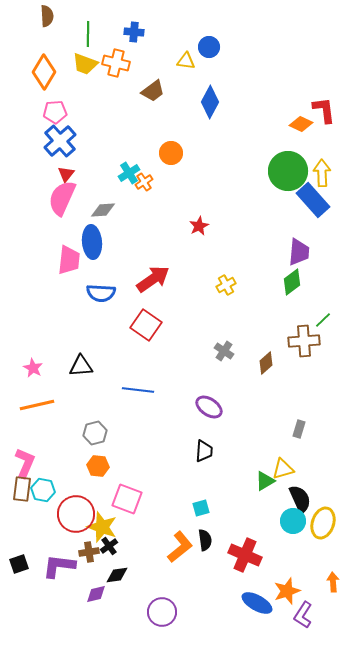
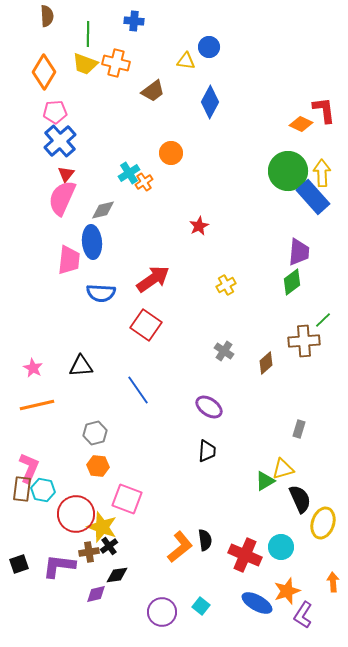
blue cross at (134, 32): moved 11 px up
blue rectangle at (313, 200): moved 3 px up
gray diamond at (103, 210): rotated 10 degrees counterclockwise
blue line at (138, 390): rotated 48 degrees clockwise
black trapezoid at (204, 451): moved 3 px right
pink L-shape at (25, 463): moved 4 px right, 5 px down
cyan square at (201, 508): moved 98 px down; rotated 36 degrees counterclockwise
cyan circle at (293, 521): moved 12 px left, 26 px down
